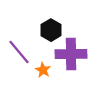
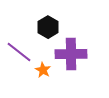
black hexagon: moved 3 px left, 3 px up
purple line: rotated 12 degrees counterclockwise
